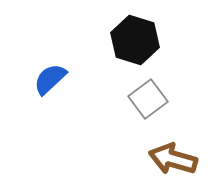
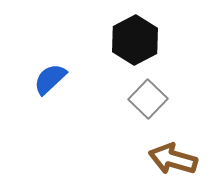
black hexagon: rotated 15 degrees clockwise
gray square: rotated 9 degrees counterclockwise
